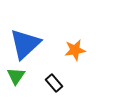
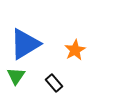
blue triangle: rotated 12 degrees clockwise
orange star: rotated 20 degrees counterclockwise
